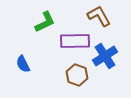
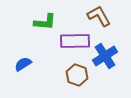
green L-shape: rotated 30 degrees clockwise
blue semicircle: rotated 84 degrees clockwise
